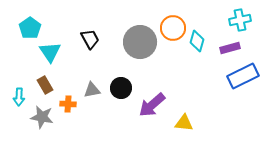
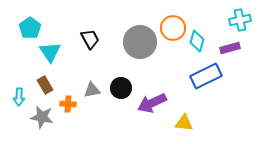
blue rectangle: moved 37 px left
purple arrow: moved 2 px up; rotated 16 degrees clockwise
